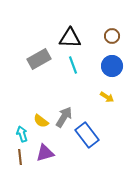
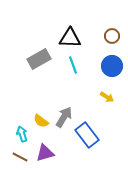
brown line: rotated 56 degrees counterclockwise
